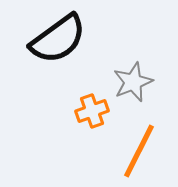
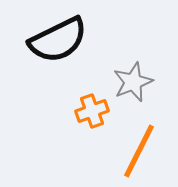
black semicircle: moved 1 px down; rotated 10 degrees clockwise
